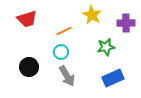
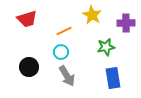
blue rectangle: rotated 75 degrees counterclockwise
